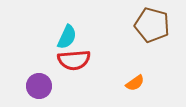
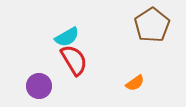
brown pentagon: rotated 24 degrees clockwise
cyan semicircle: rotated 35 degrees clockwise
red semicircle: rotated 116 degrees counterclockwise
